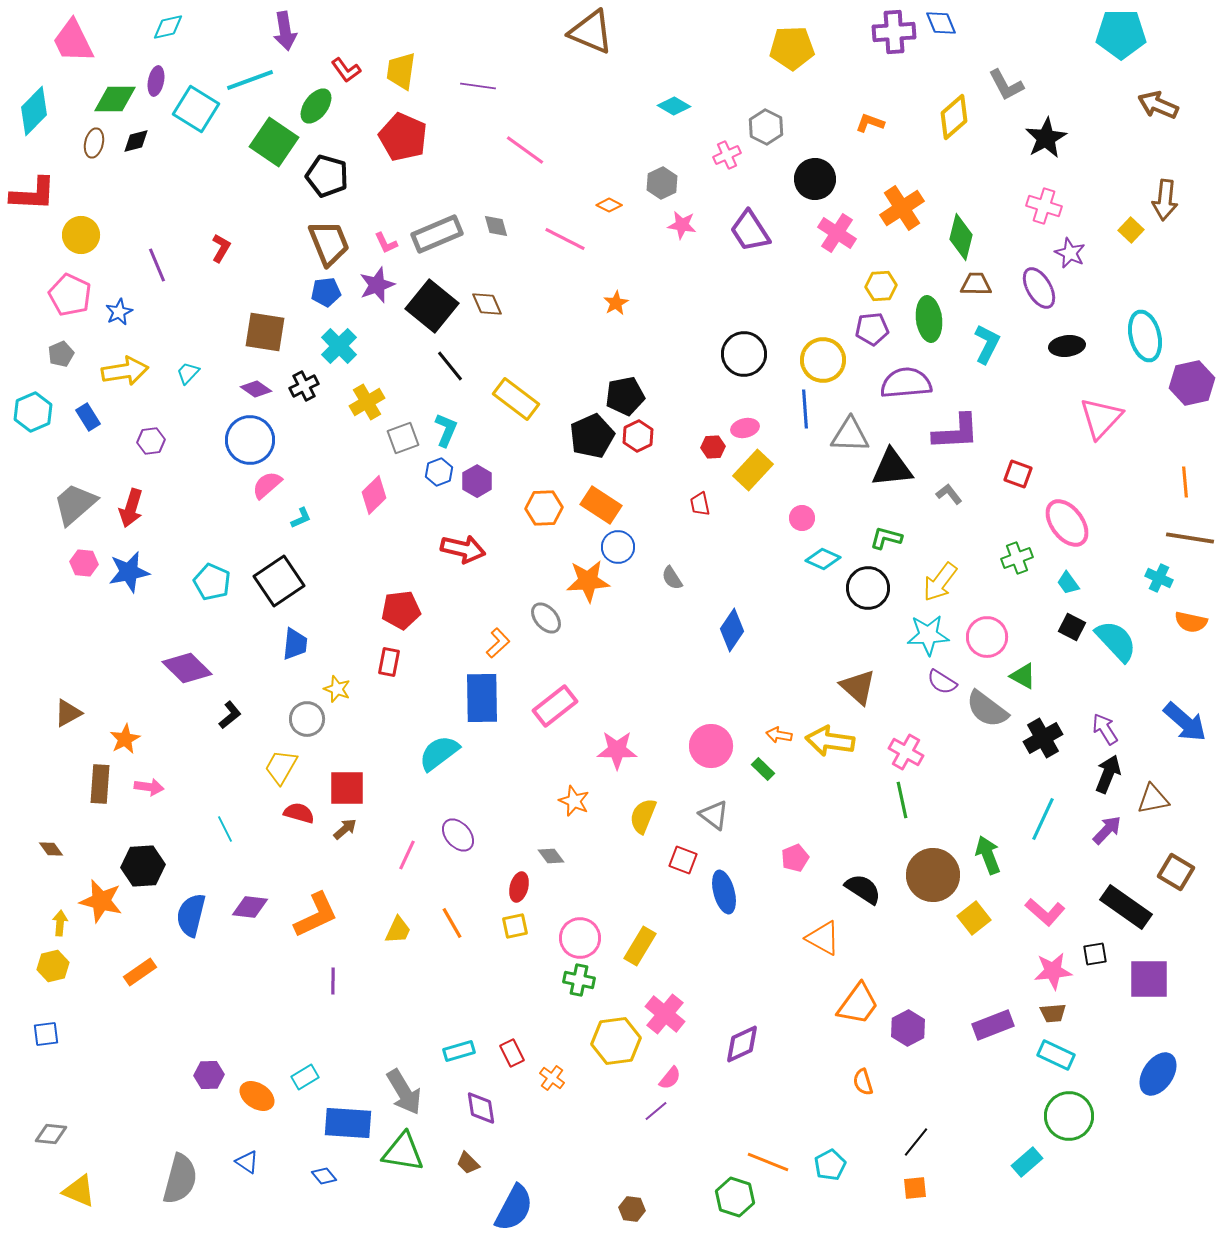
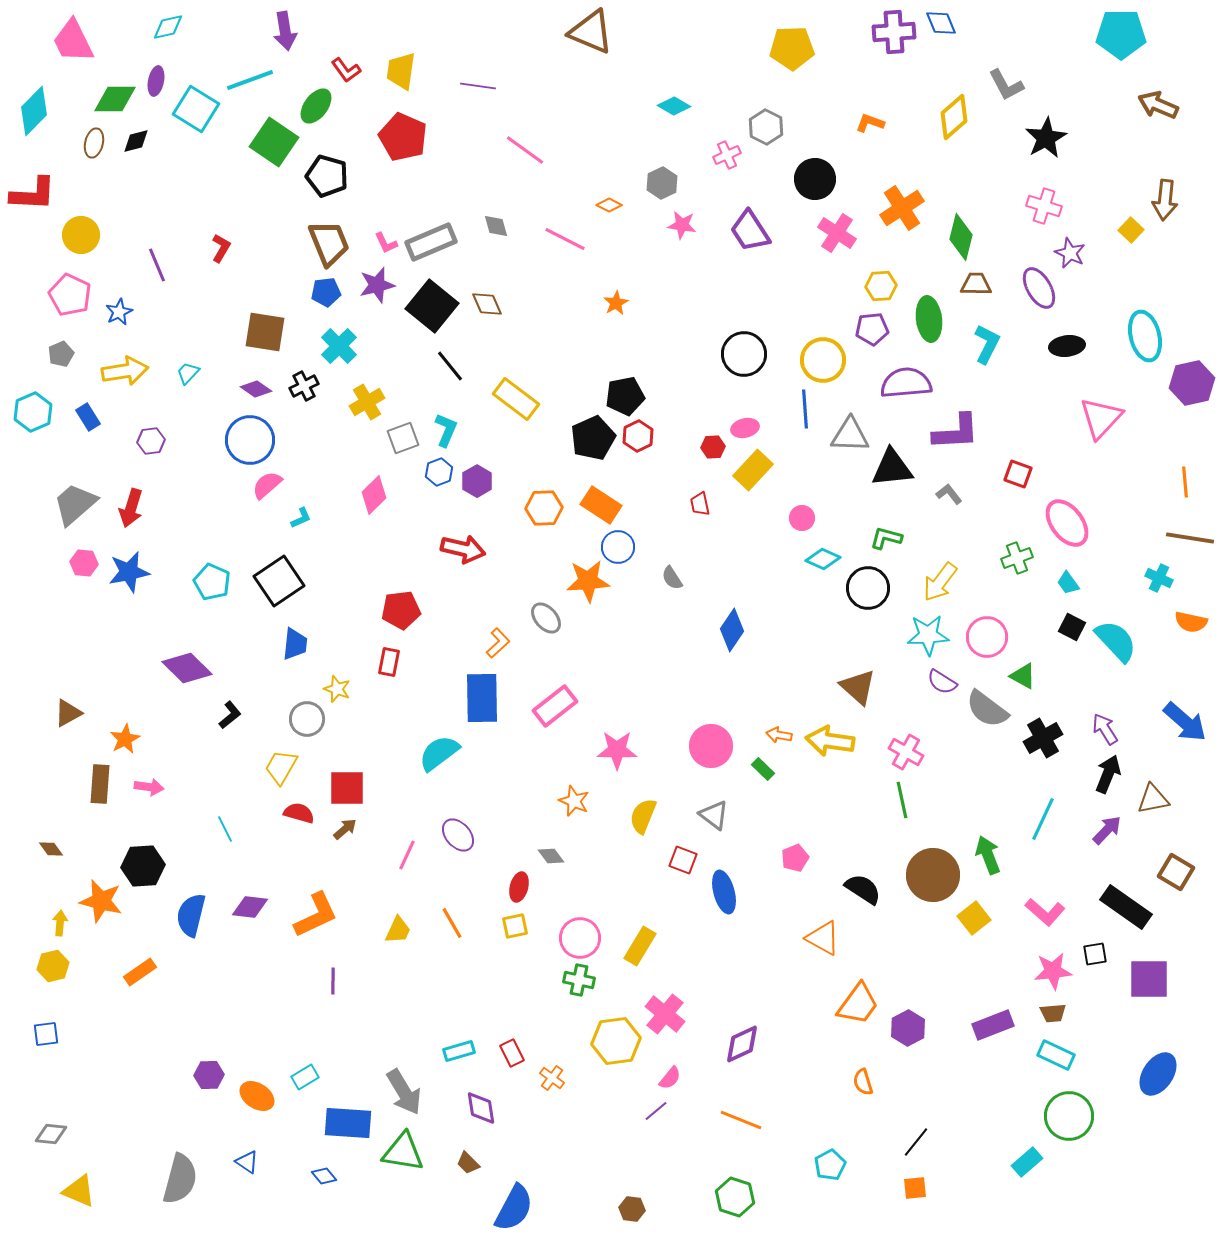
gray rectangle at (437, 234): moved 6 px left, 8 px down
purple star at (377, 285): rotated 6 degrees clockwise
black pentagon at (592, 436): moved 1 px right, 2 px down
orange line at (768, 1162): moved 27 px left, 42 px up
